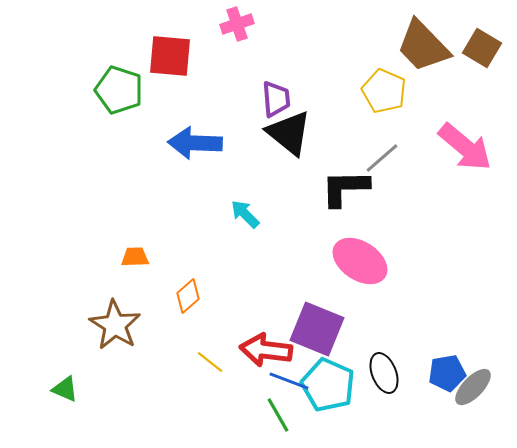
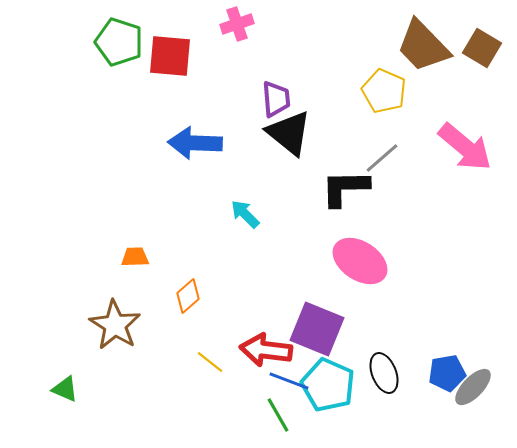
green pentagon: moved 48 px up
